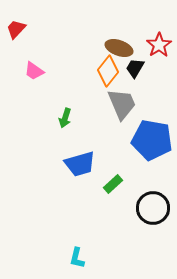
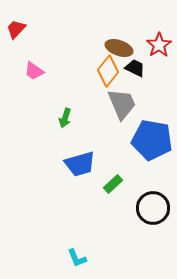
black trapezoid: rotated 85 degrees clockwise
cyan L-shape: rotated 35 degrees counterclockwise
